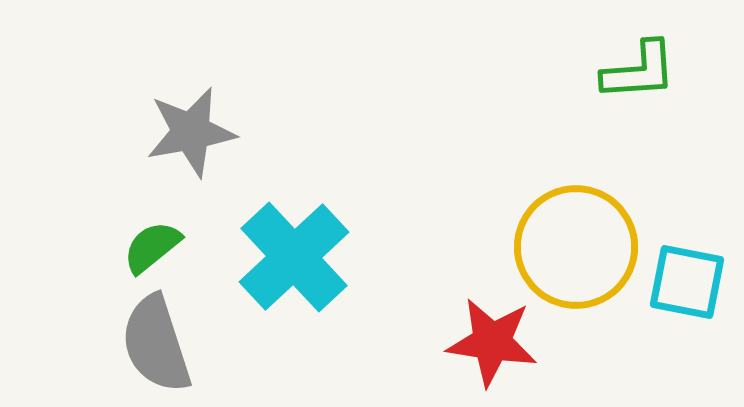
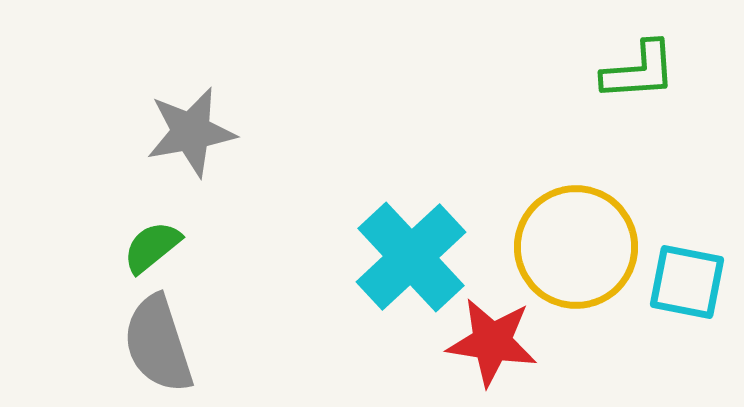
cyan cross: moved 117 px right
gray semicircle: moved 2 px right
